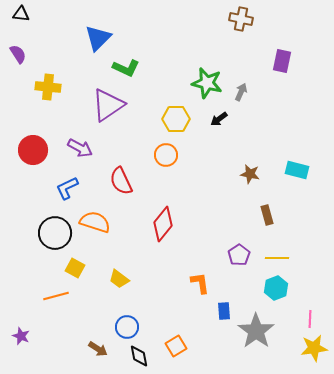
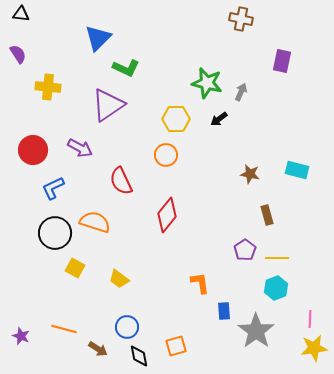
blue L-shape: moved 14 px left
red diamond: moved 4 px right, 9 px up
purple pentagon: moved 6 px right, 5 px up
orange line: moved 8 px right, 33 px down; rotated 30 degrees clockwise
orange square: rotated 15 degrees clockwise
